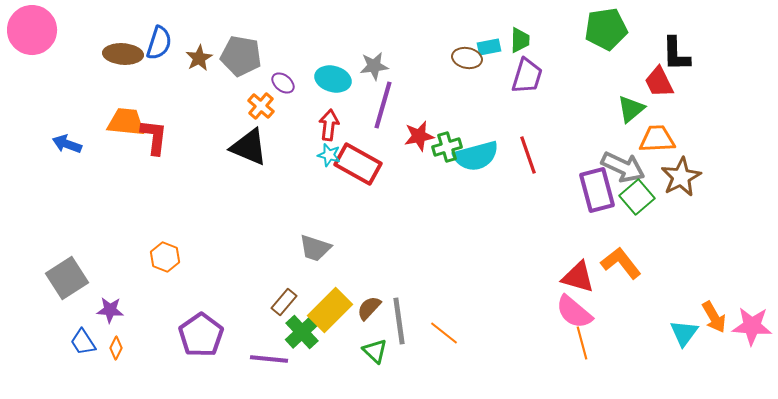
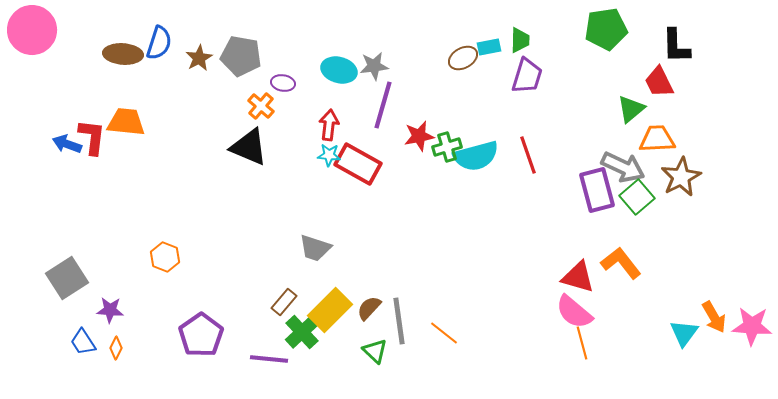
black L-shape at (676, 54): moved 8 px up
brown ellipse at (467, 58): moved 4 px left; rotated 40 degrees counterclockwise
cyan ellipse at (333, 79): moved 6 px right, 9 px up
purple ellipse at (283, 83): rotated 30 degrees counterclockwise
red L-shape at (154, 137): moved 62 px left
cyan star at (329, 155): rotated 10 degrees counterclockwise
